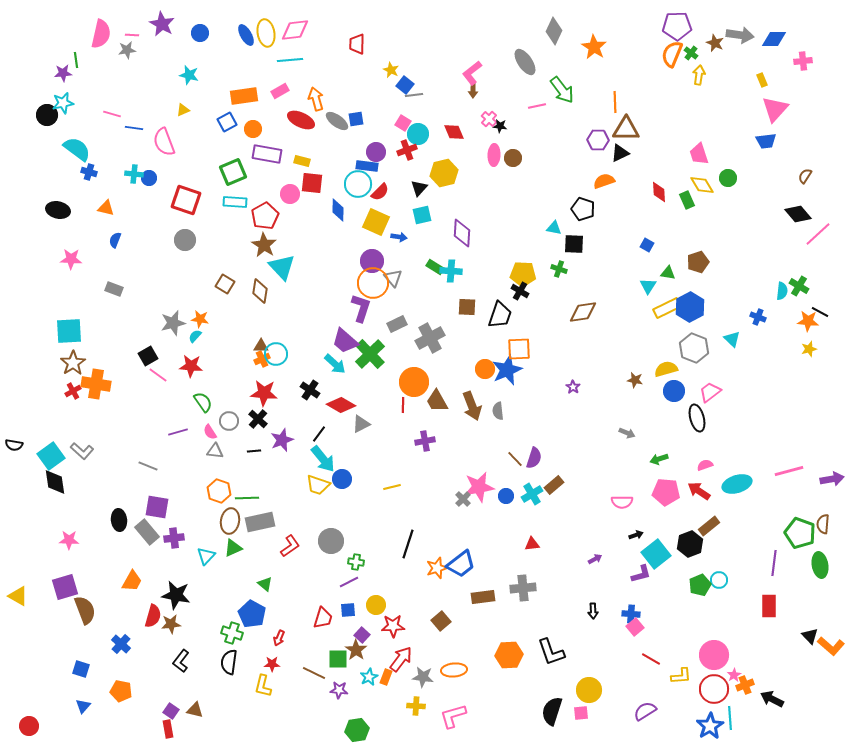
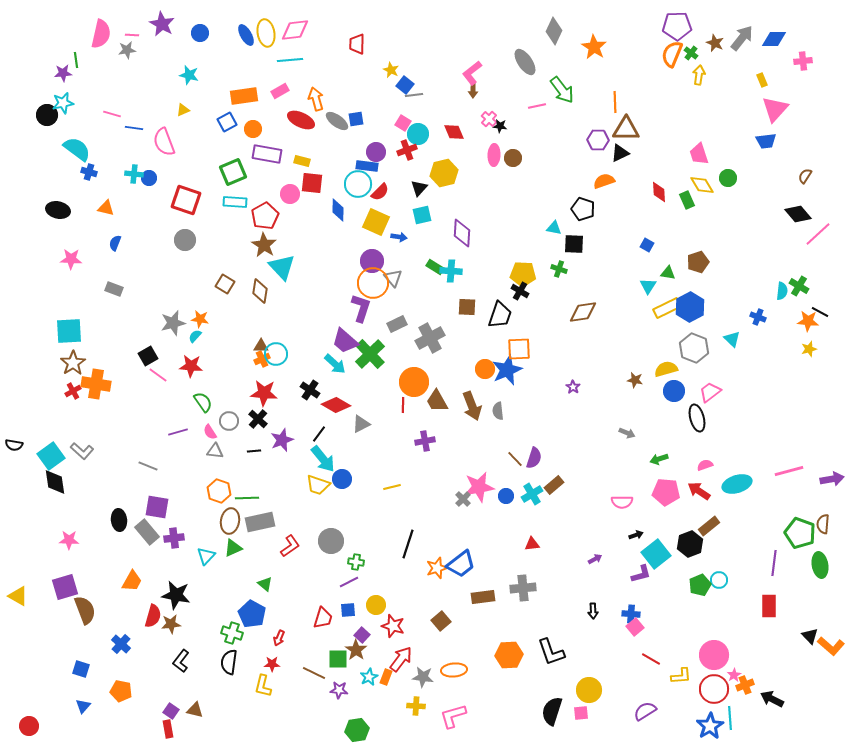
gray arrow at (740, 35): moved 2 px right, 3 px down; rotated 60 degrees counterclockwise
blue semicircle at (115, 240): moved 3 px down
red diamond at (341, 405): moved 5 px left
red star at (393, 626): rotated 20 degrees clockwise
